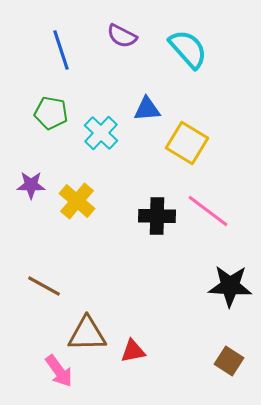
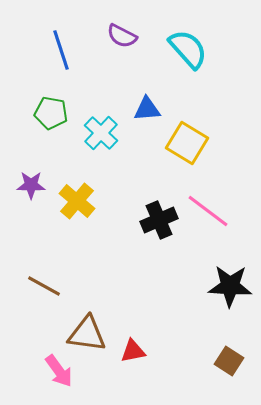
black cross: moved 2 px right, 4 px down; rotated 24 degrees counterclockwise
brown triangle: rotated 9 degrees clockwise
